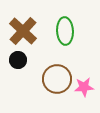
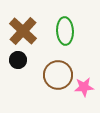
brown circle: moved 1 px right, 4 px up
